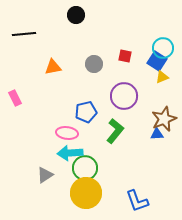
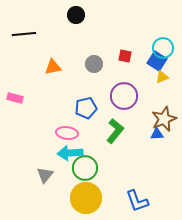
pink rectangle: rotated 49 degrees counterclockwise
blue pentagon: moved 4 px up
gray triangle: rotated 18 degrees counterclockwise
yellow circle: moved 5 px down
